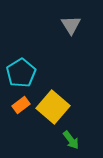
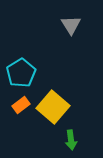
green arrow: rotated 30 degrees clockwise
